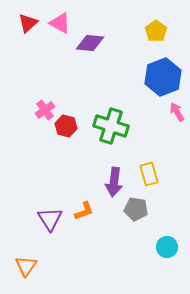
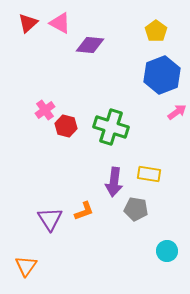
purple diamond: moved 2 px down
blue hexagon: moved 1 px left, 2 px up
pink arrow: rotated 84 degrees clockwise
green cross: moved 1 px down
yellow rectangle: rotated 65 degrees counterclockwise
cyan circle: moved 4 px down
